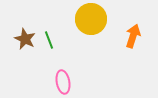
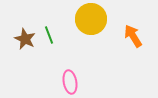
orange arrow: rotated 50 degrees counterclockwise
green line: moved 5 px up
pink ellipse: moved 7 px right
